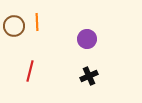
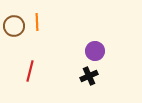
purple circle: moved 8 px right, 12 px down
